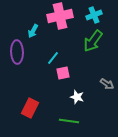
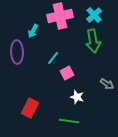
cyan cross: rotated 21 degrees counterclockwise
green arrow: rotated 45 degrees counterclockwise
pink square: moved 4 px right; rotated 16 degrees counterclockwise
